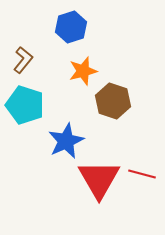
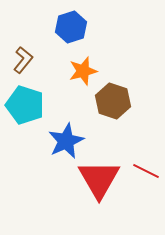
red line: moved 4 px right, 3 px up; rotated 12 degrees clockwise
